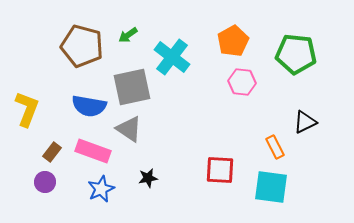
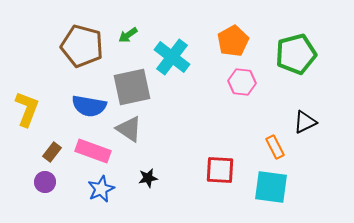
green pentagon: rotated 21 degrees counterclockwise
